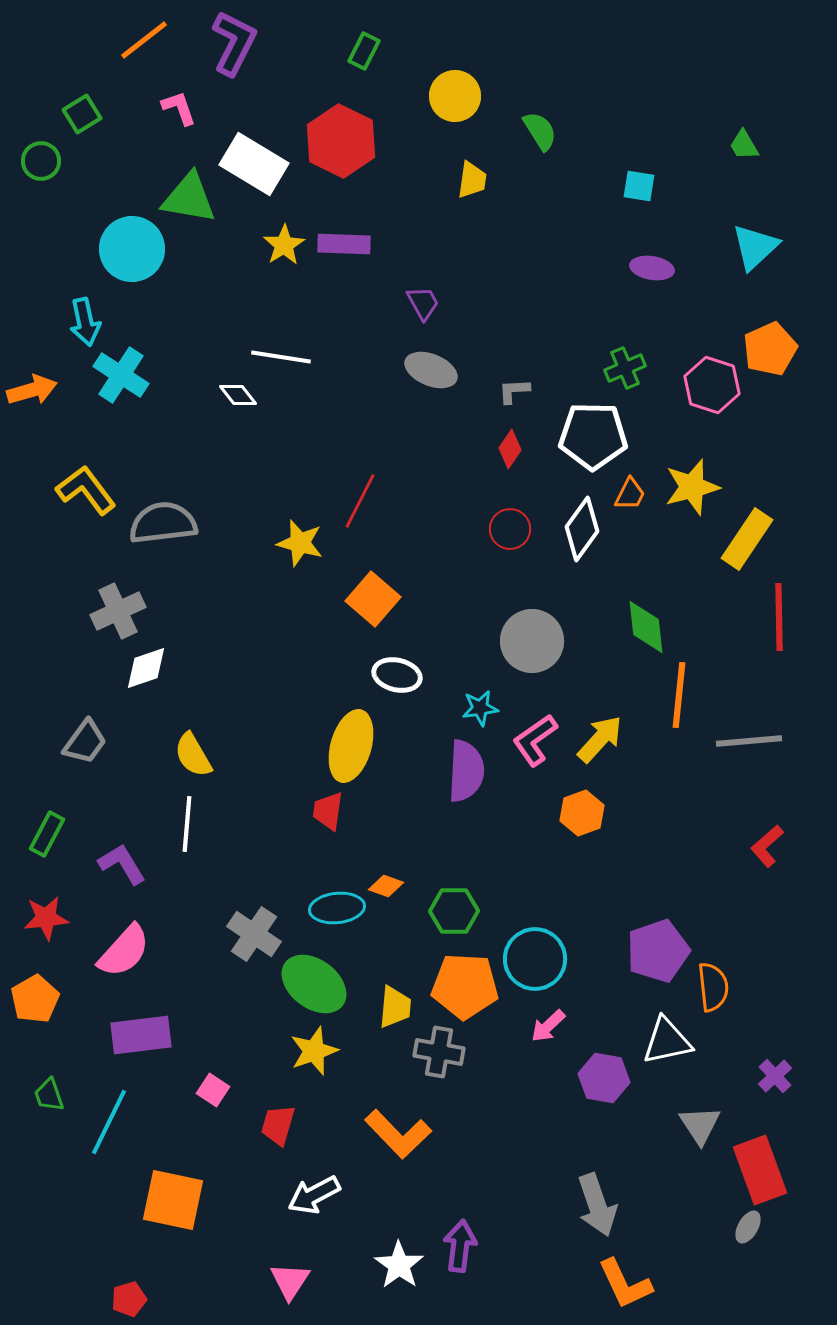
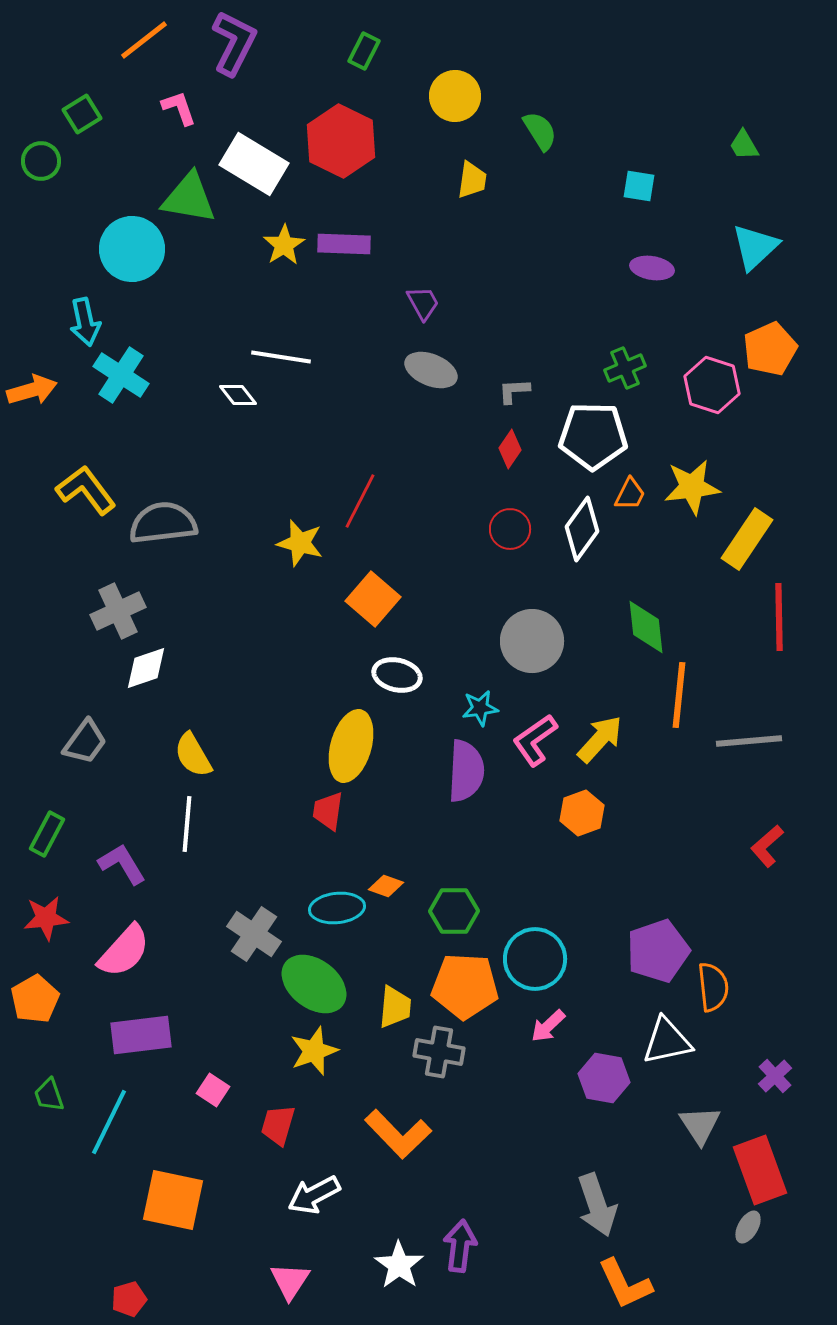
yellow star at (692, 487): rotated 8 degrees clockwise
